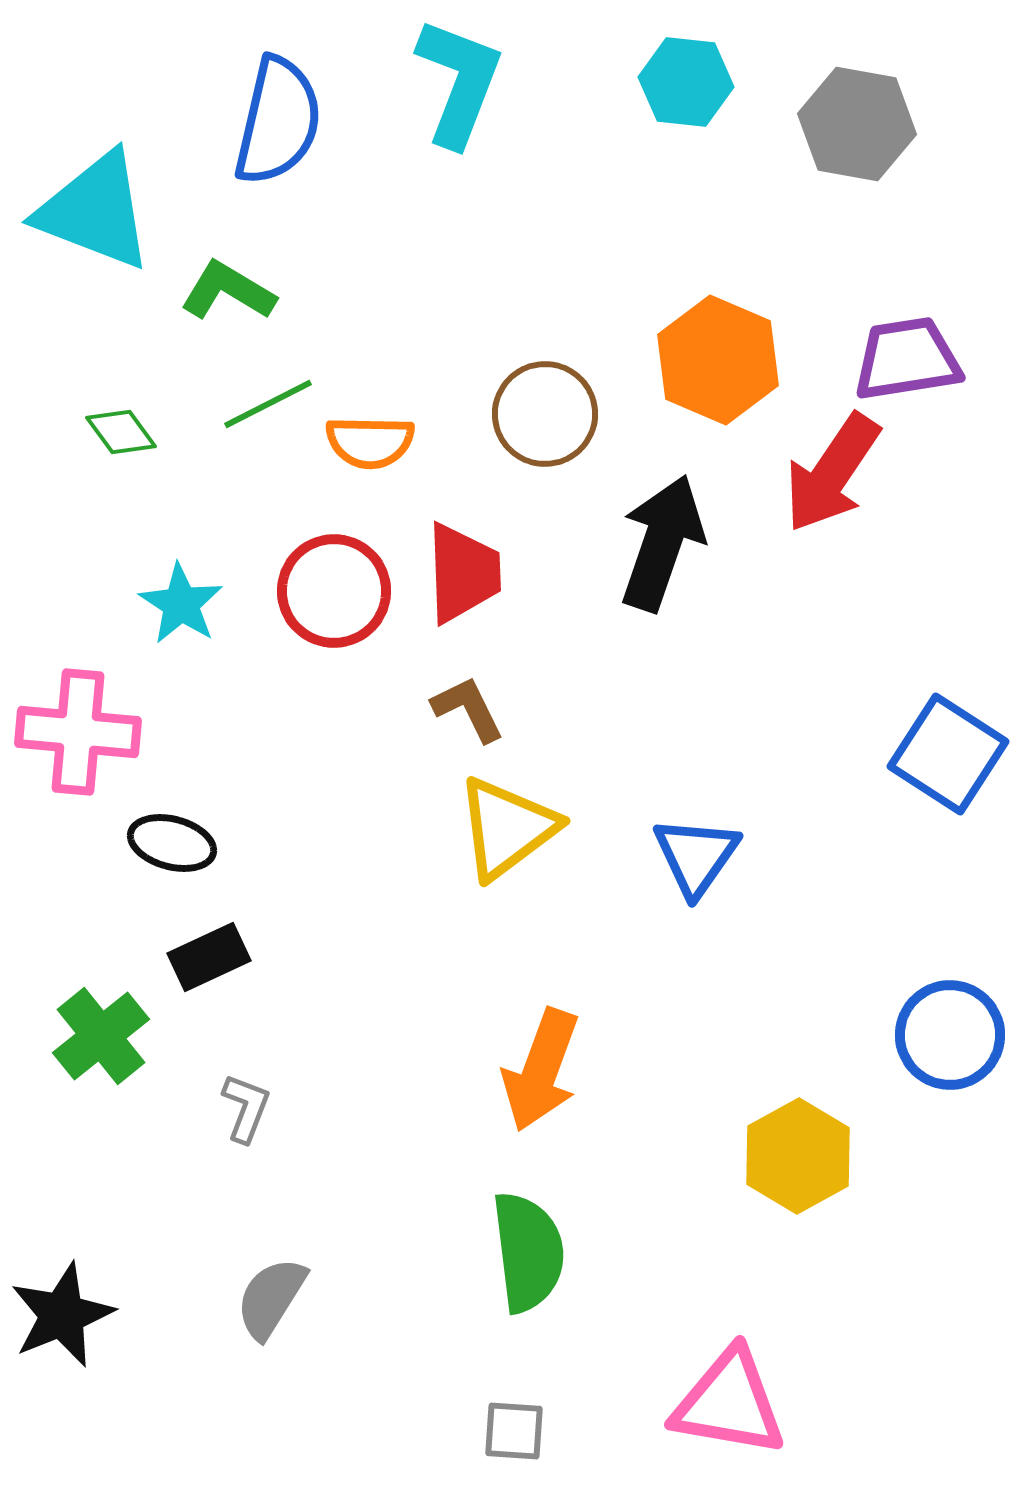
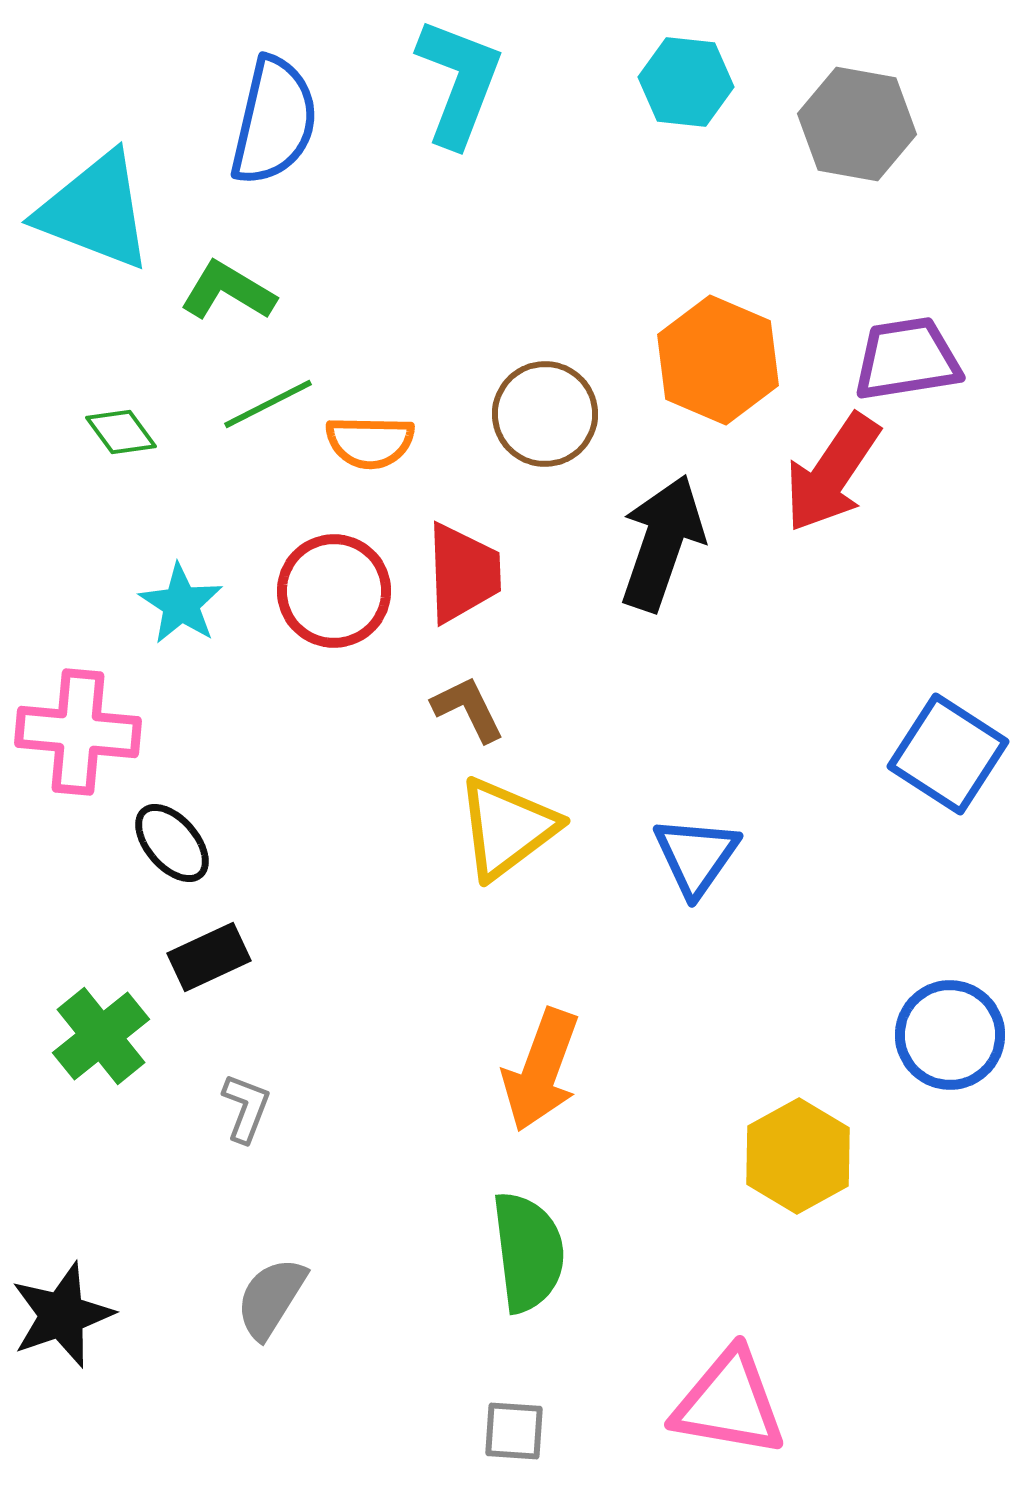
blue semicircle: moved 4 px left
black ellipse: rotated 34 degrees clockwise
black star: rotated 3 degrees clockwise
